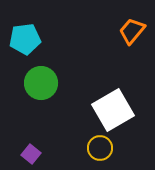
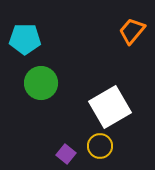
cyan pentagon: rotated 8 degrees clockwise
white square: moved 3 px left, 3 px up
yellow circle: moved 2 px up
purple square: moved 35 px right
